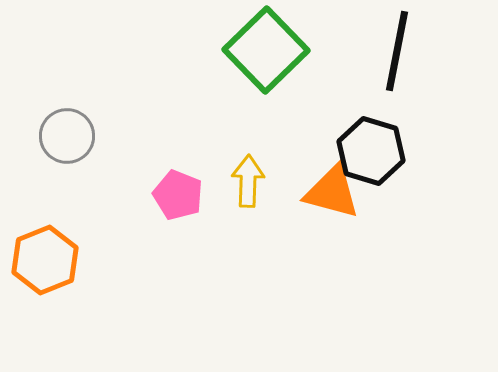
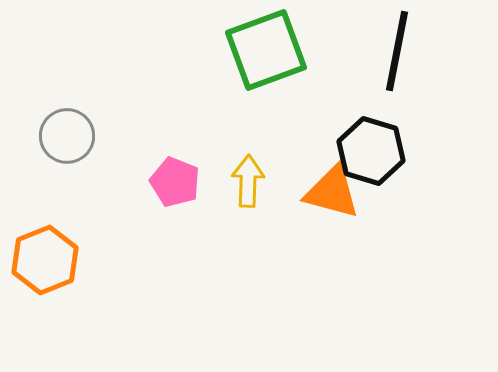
green square: rotated 24 degrees clockwise
pink pentagon: moved 3 px left, 13 px up
